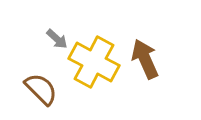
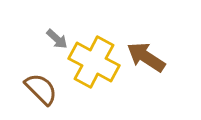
brown arrow: moved 1 px right, 2 px up; rotated 33 degrees counterclockwise
